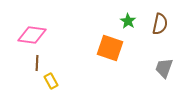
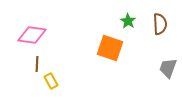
brown semicircle: rotated 15 degrees counterclockwise
brown line: moved 1 px down
gray trapezoid: moved 4 px right
